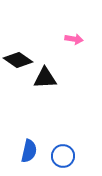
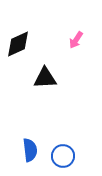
pink arrow: moved 2 px right, 1 px down; rotated 114 degrees clockwise
black diamond: moved 16 px up; rotated 60 degrees counterclockwise
blue semicircle: moved 1 px right, 1 px up; rotated 20 degrees counterclockwise
